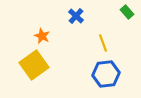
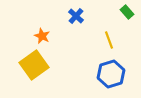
yellow line: moved 6 px right, 3 px up
blue hexagon: moved 5 px right; rotated 12 degrees counterclockwise
